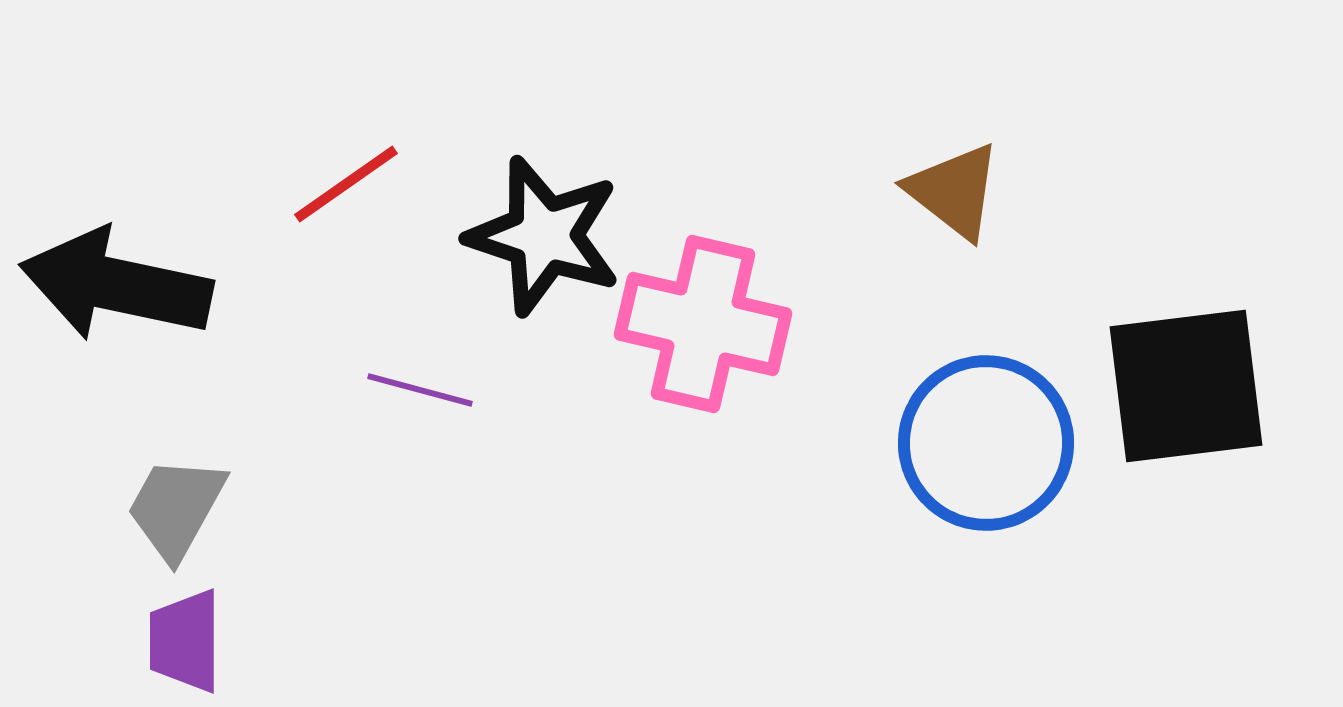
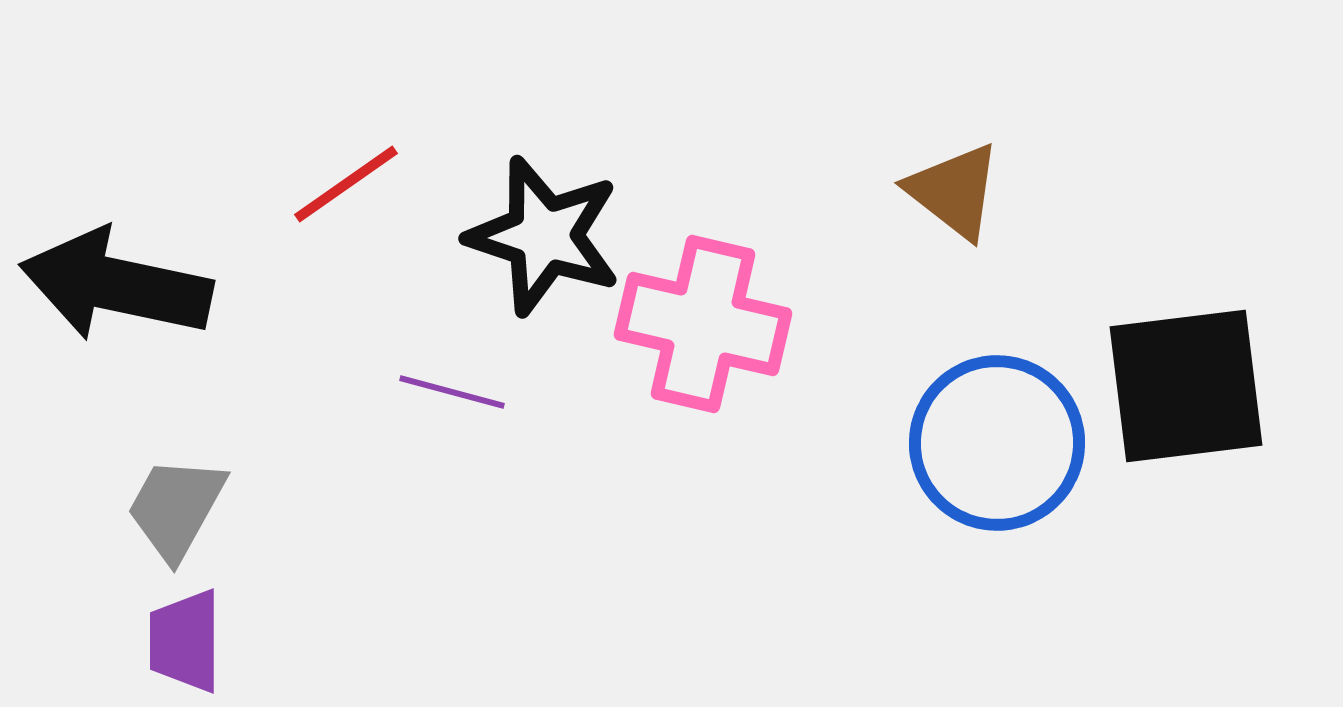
purple line: moved 32 px right, 2 px down
blue circle: moved 11 px right
